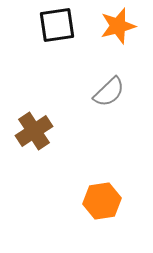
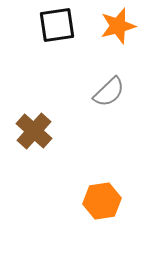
brown cross: rotated 15 degrees counterclockwise
